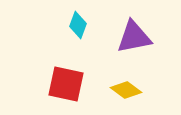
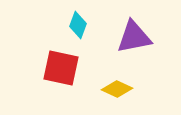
red square: moved 5 px left, 16 px up
yellow diamond: moved 9 px left, 1 px up; rotated 12 degrees counterclockwise
